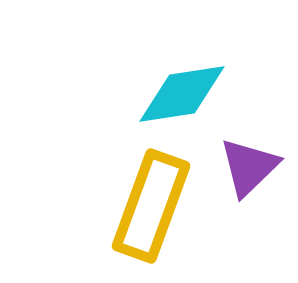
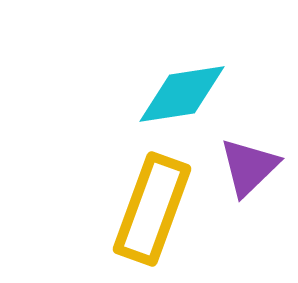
yellow rectangle: moved 1 px right, 3 px down
